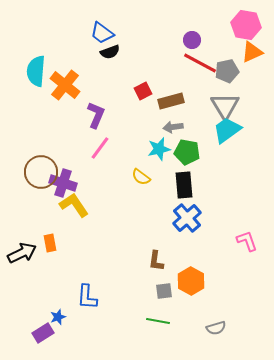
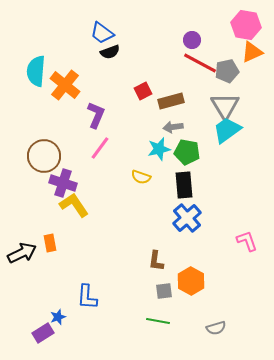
brown circle: moved 3 px right, 16 px up
yellow semicircle: rotated 18 degrees counterclockwise
